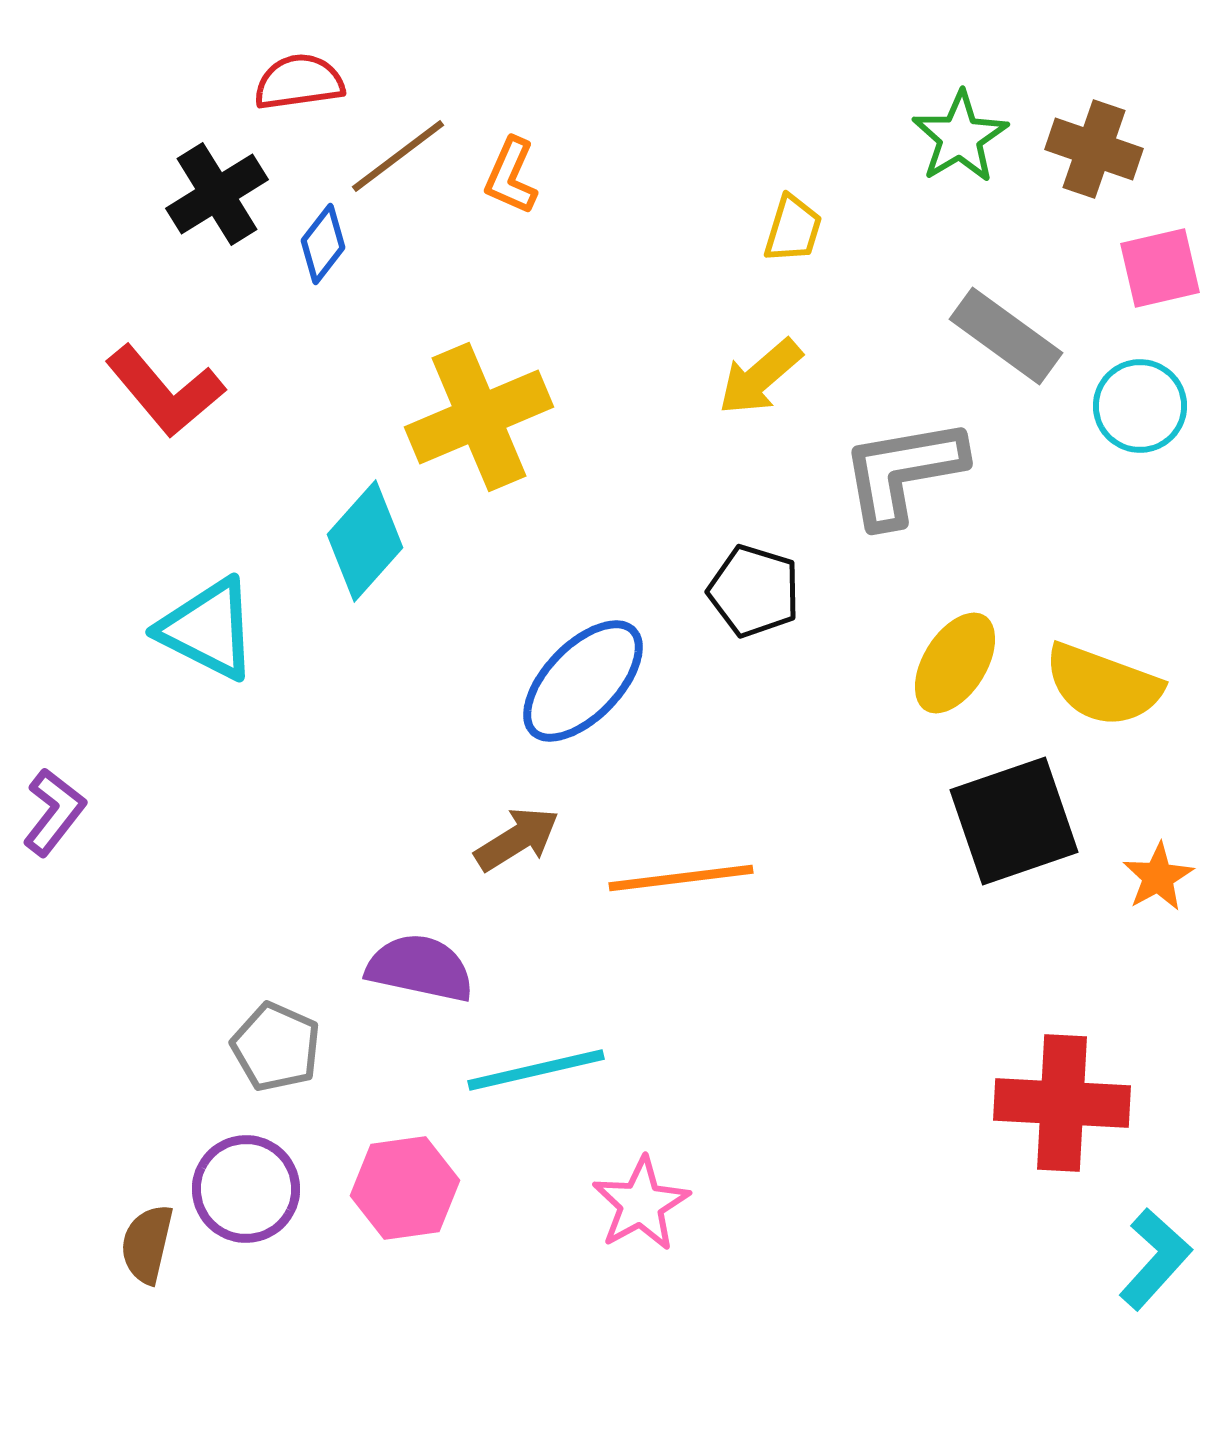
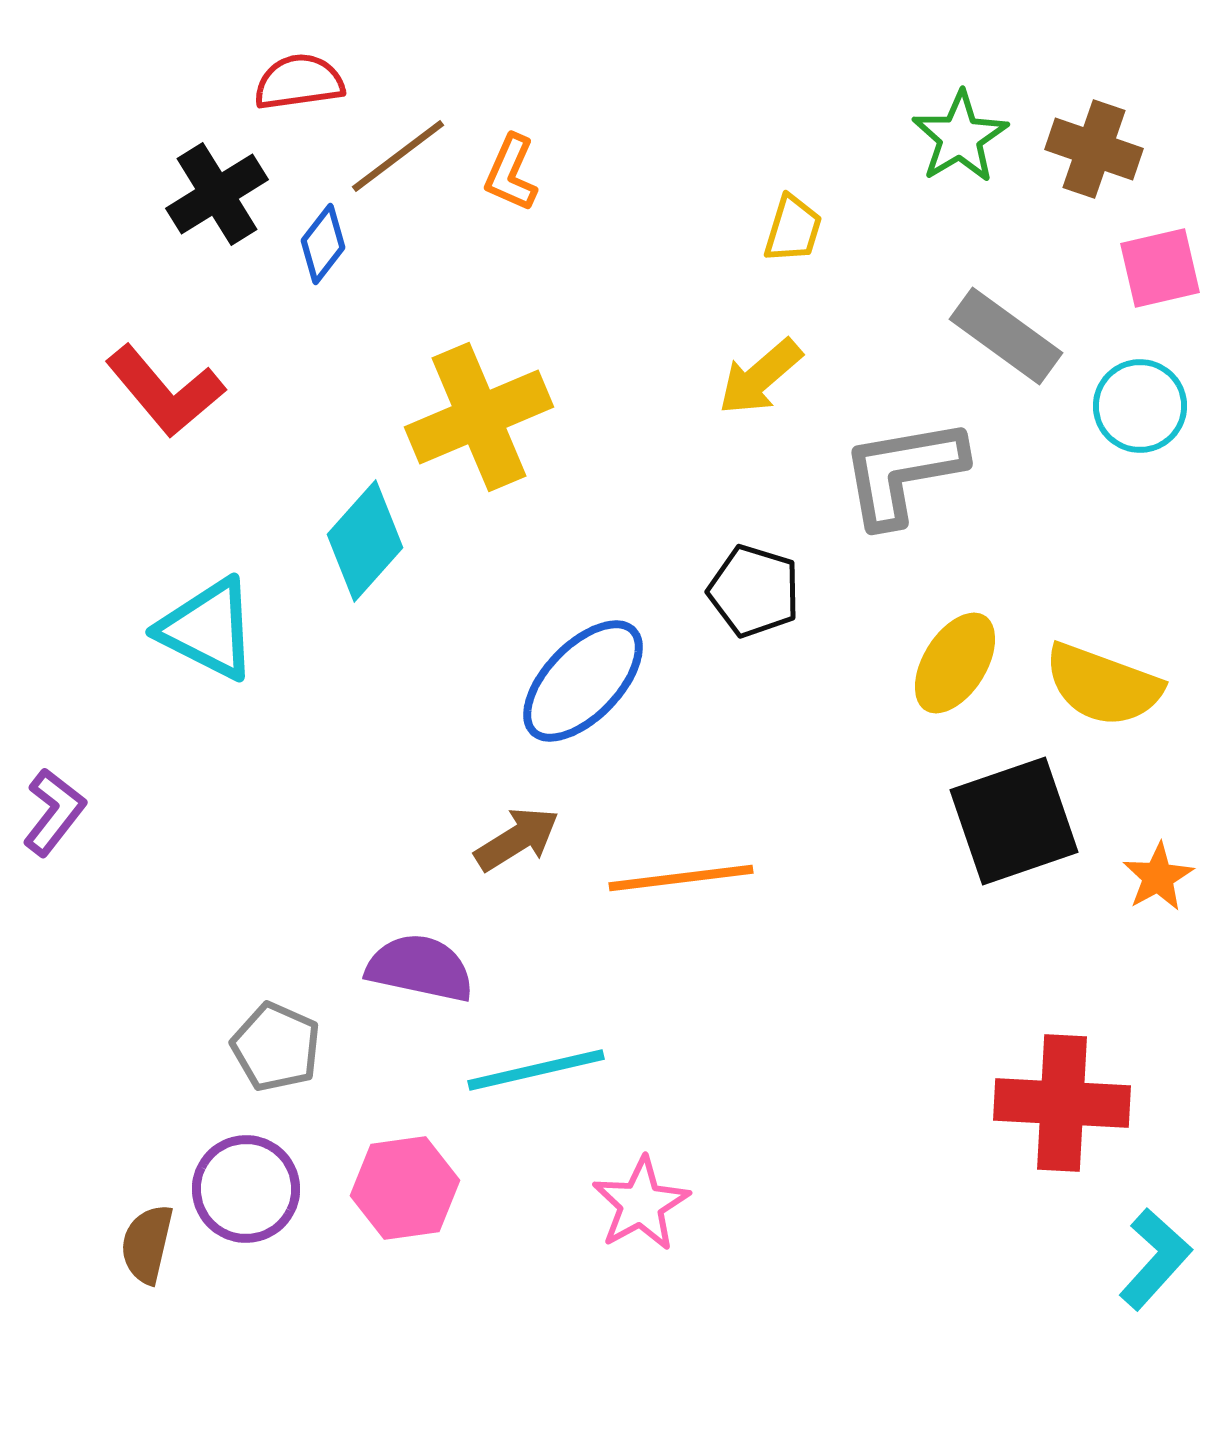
orange L-shape: moved 3 px up
